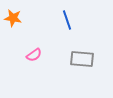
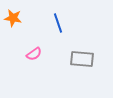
blue line: moved 9 px left, 3 px down
pink semicircle: moved 1 px up
